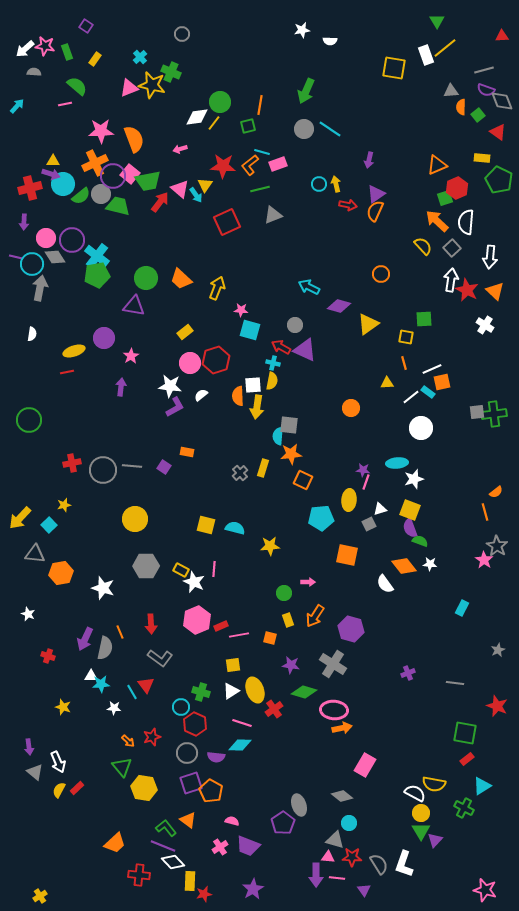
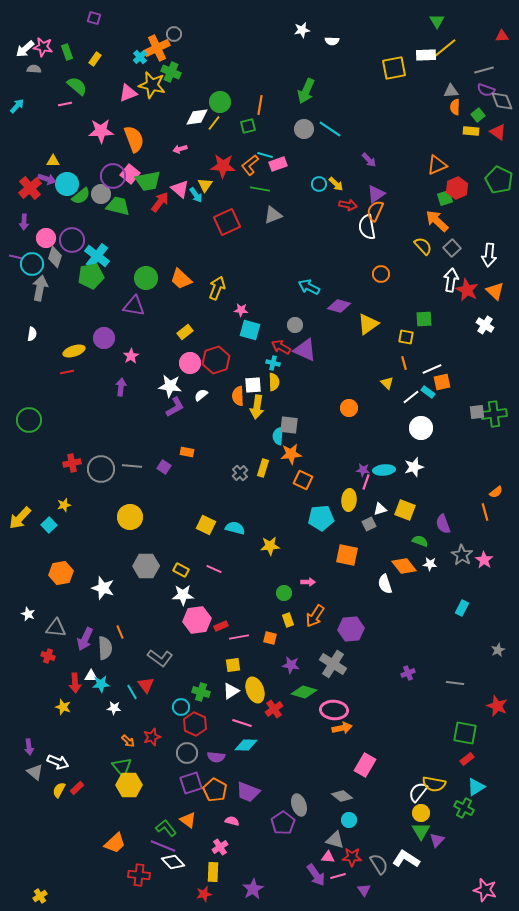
purple square at (86, 26): moved 8 px right, 8 px up; rotated 16 degrees counterclockwise
gray circle at (182, 34): moved 8 px left
white semicircle at (330, 41): moved 2 px right
pink star at (45, 46): moved 2 px left, 1 px down
white rectangle at (426, 55): rotated 72 degrees counterclockwise
yellow square at (394, 68): rotated 20 degrees counterclockwise
gray semicircle at (34, 72): moved 3 px up
pink triangle at (129, 88): moved 1 px left, 5 px down
orange semicircle at (461, 107): moved 6 px left
cyan line at (262, 152): moved 3 px right, 3 px down
yellow rectangle at (482, 158): moved 11 px left, 27 px up
purple arrow at (369, 160): rotated 56 degrees counterclockwise
orange cross at (95, 163): moved 62 px right, 115 px up
purple arrow at (51, 174): moved 4 px left, 5 px down
cyan circle at (63, 184): moved 4 px right
yellow arrow at (336, 184): rotated 147 degrees clockwise
red cross at (30, 188): rotated 25 degrees counterclockwise
green line at (260, 189): rotated 24 degrees clockwise
white semicircle at (466, 222): moved 99 px left, 5 px down; rotated 15 degrees counterclockwise
gray diamond at (55, 257): rotated 50 degrees clockwise
white arrow at (490, 257): moved 1 px left, 2 px up
green pentagon at (97, 275): moved 6 px left, 1 px down
yellow semicircle at (272, 381): moved 2 px right, 1 px down; rotated 12 degrees counterclockwise
yellow triangle at (387, 383): rotated 48 degrees clockwise
orange circle at (351, 408): moved 2 px left
cyan ellipse at (397, 463): moved 13 px left, 7 px down
gray circle at (103, 470): moved 2 px left, 1 px up
white star at (414, 479): moved 12 px up
yellow square at (410, 510): moved 5 px left
yellow circle at (135, 519): moved 5 px left, 2 px up
yellow square at (206, 525): rotated 12 degrees clockwise
purple semicircle at (410, 528): moved 33 px right, 4 px up
gray star at (497, 546): moved 35 px left, 9 px down
gray triangle at (35, 554): moved 21 px right, 74 px down
pink line at (214, 569): rotated 70 degrees counterclockwise
white star at (194, 582): moved 11 px left, 13 px down; rotated 25 degrees counterclockwise
white semicircle at (385, 584): rotated 18 degrees clockwise
pink hexagon at (197, 620): rotated 16 degrees clockwise
red arrow at (151, 624): moved 76 px left, 59 px down
purple hexagon at (351, 629): rotated 20 degrees counterclockwise
pink line at (239, 635): moved 2 px down
gray semicircle at (105, 648): rotated 15 degrees counterclockwise
cyan diamond at (240, 745): moved 6 px right
white arrow at (58, 762): rotated 45 degrees counterclockwise
cyan triangle at (482, 786): moved 6 px left, 1 px down
yellow hexagon at (144, 788): moved 15 px left, 3 px up; rotated 10 degrees counterclockwise
orange pentagon at (211, 791): moved 4 px right, 1 px up
white semicircle at (415, 793): moved 3 px right, 1 px up; rotated 80 degrees counterclockwise
cyan circle at (349, 823): moved 3 px up
purple triangle at (435, 840): moved 2 px right
purple trapezoid at (248, 846): moved 54 px up
white L-shape at (404, 864): moved 2 px right, 5 px up; rotated 104 degrees clockwise
purple arrow at (316, 875): rotated 35 degrees counterclockwise
pink line at (337, 878): moved 1 px right, 2 px up; rotated 21 degrees counterclockwise
yellow rectangle at (190, 881): moved 23 px right, 9 px up
